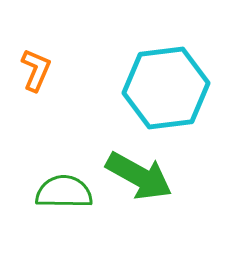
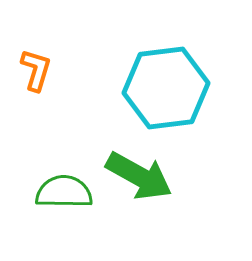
orange L-shape: rotated 6 degrees counterclockwise
